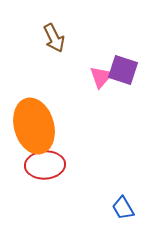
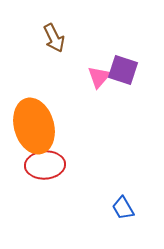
pink triangle: moved 2 px left
